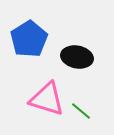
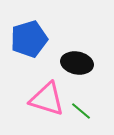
blue pentagon: rotated 15 degrees clockwise
black ellipse: moved 6 px down
